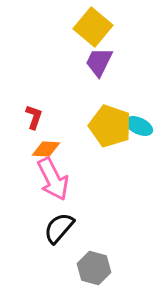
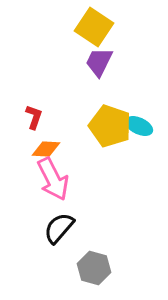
yellow square: moved 1 px right; rotated 6 degrees counterclockwise
